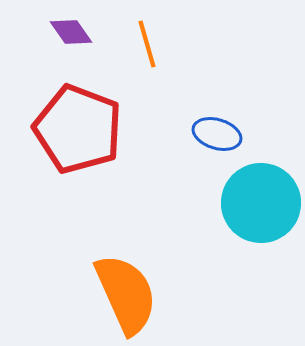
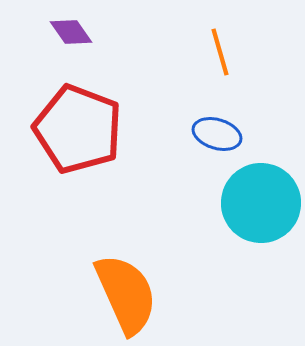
orange line: moved 73 px right, 8 px down
